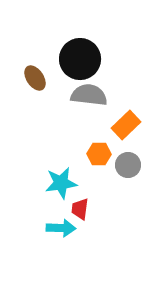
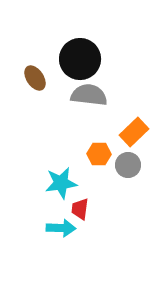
orange rectangle: moved 8 px right, 7 px down
